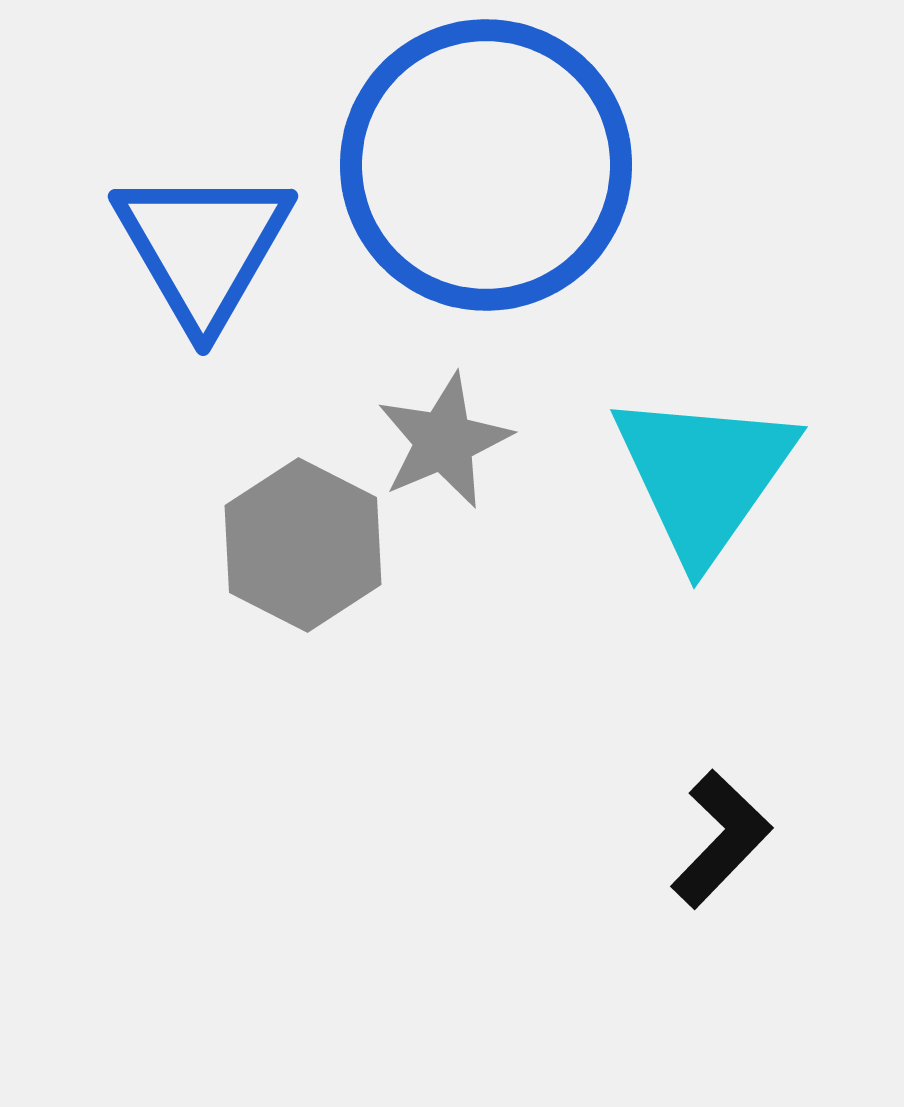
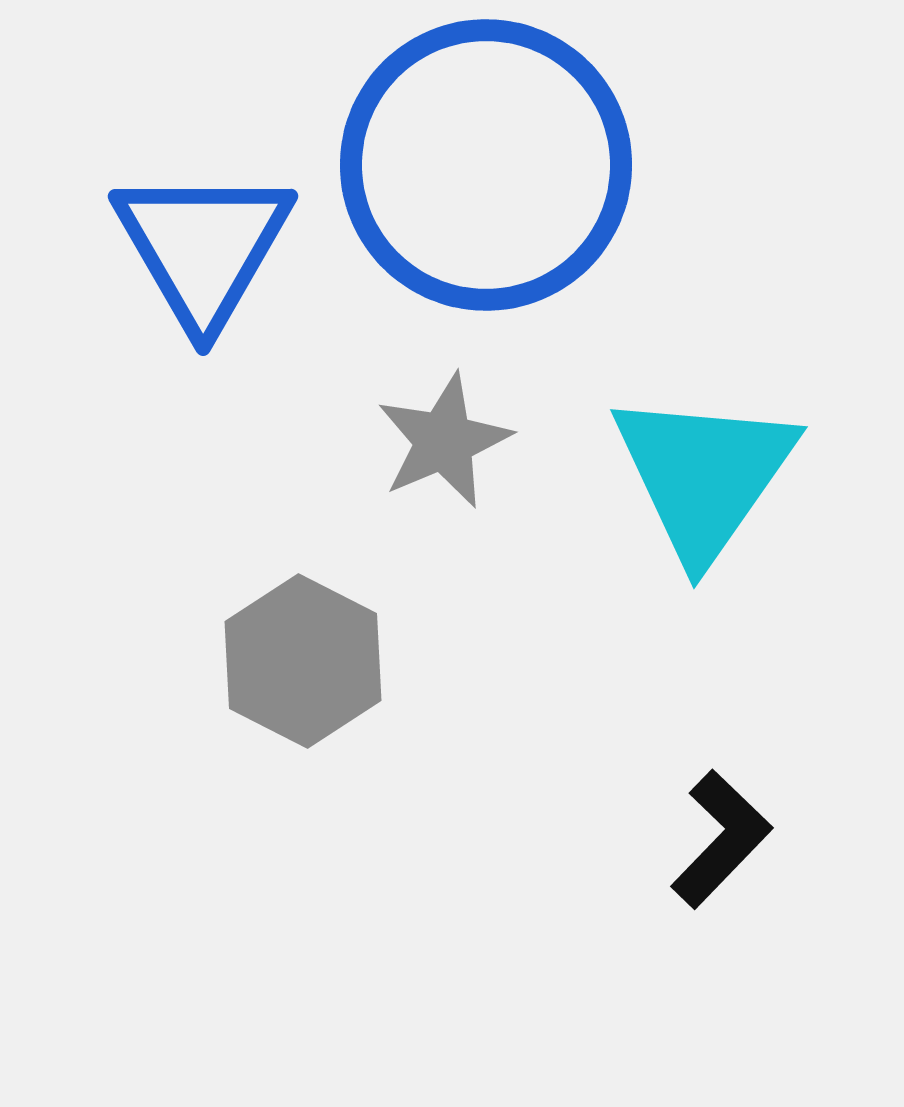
gray hexagon: moved 116 px down
